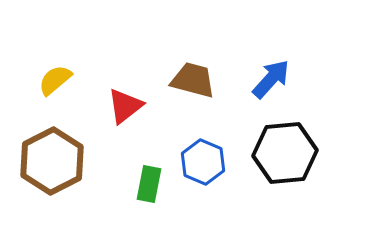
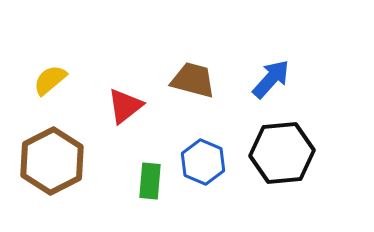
yellow semicircle: moved 5 px left
black hexagon: moved 3 px left
green rectangle: moved 1 px right, 3 px up; rotated 6 degrees counterclockwise
